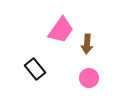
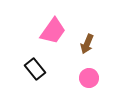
pink trapezoid: moved 8 px left, 1 px down
brown arrow: rotated 18 degrees clockwise
